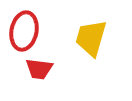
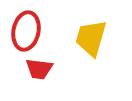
red ellipse: moved 2 px right
